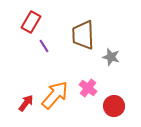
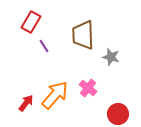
red circle: moved 4 px right, 8 px down
